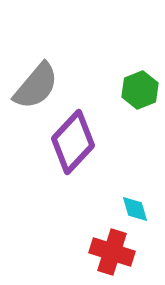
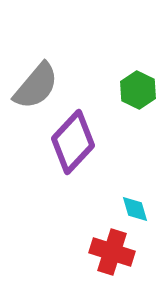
green hexagon: moved 2 px left; rotated 12 degrees counterclockwise
